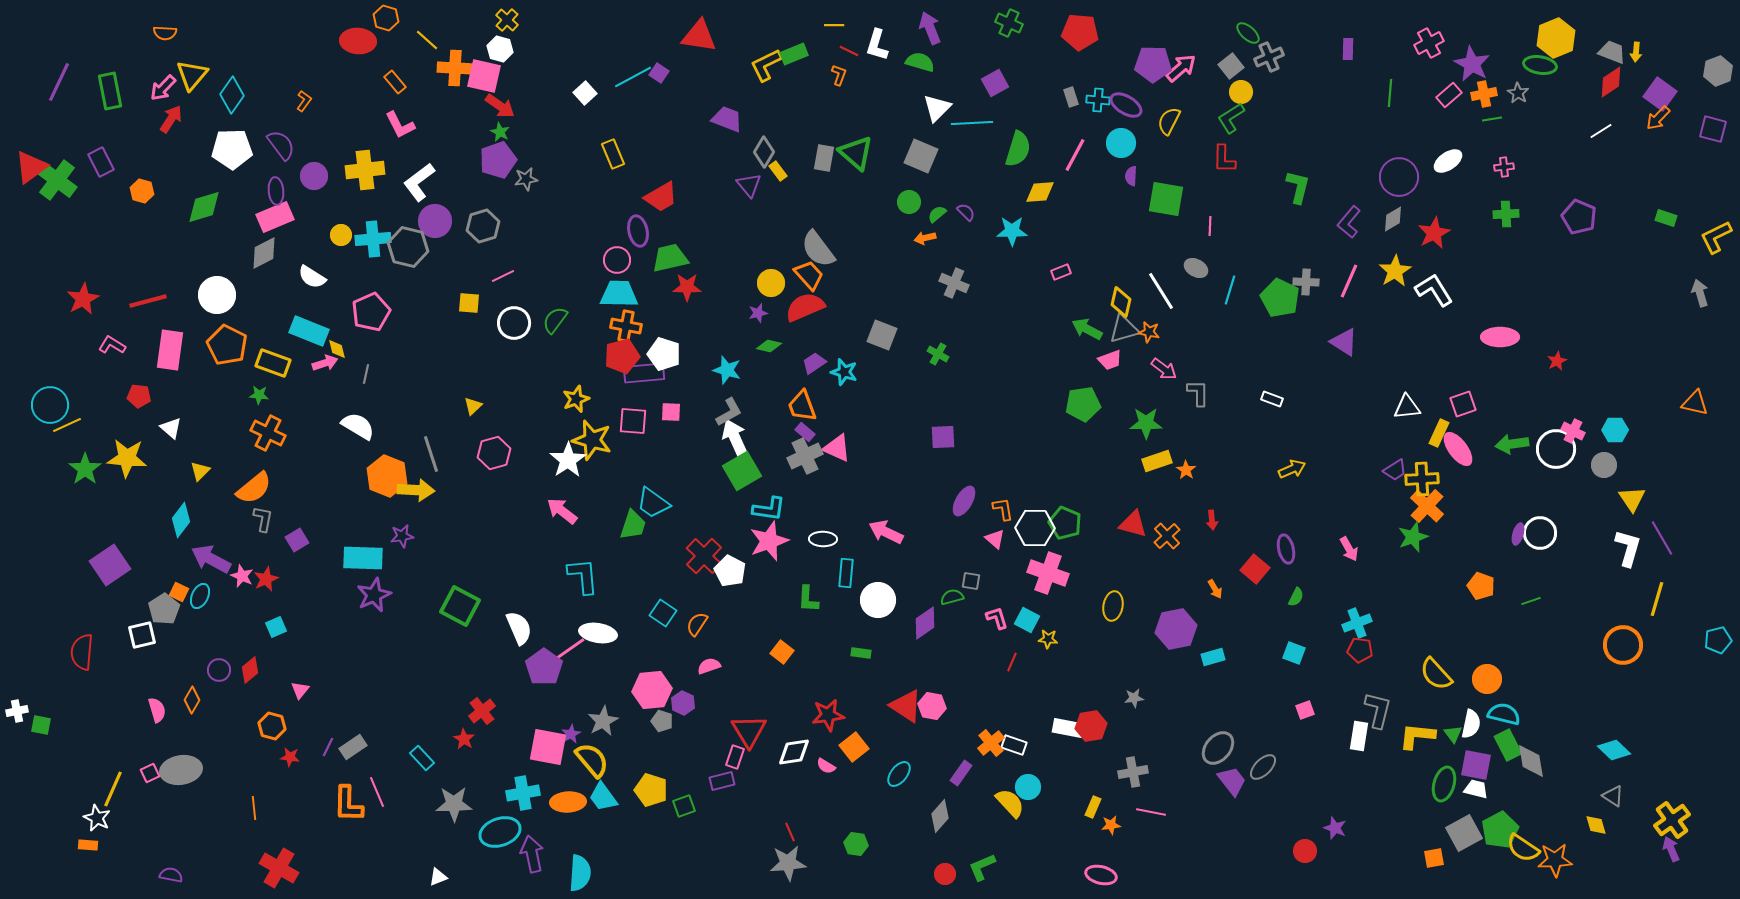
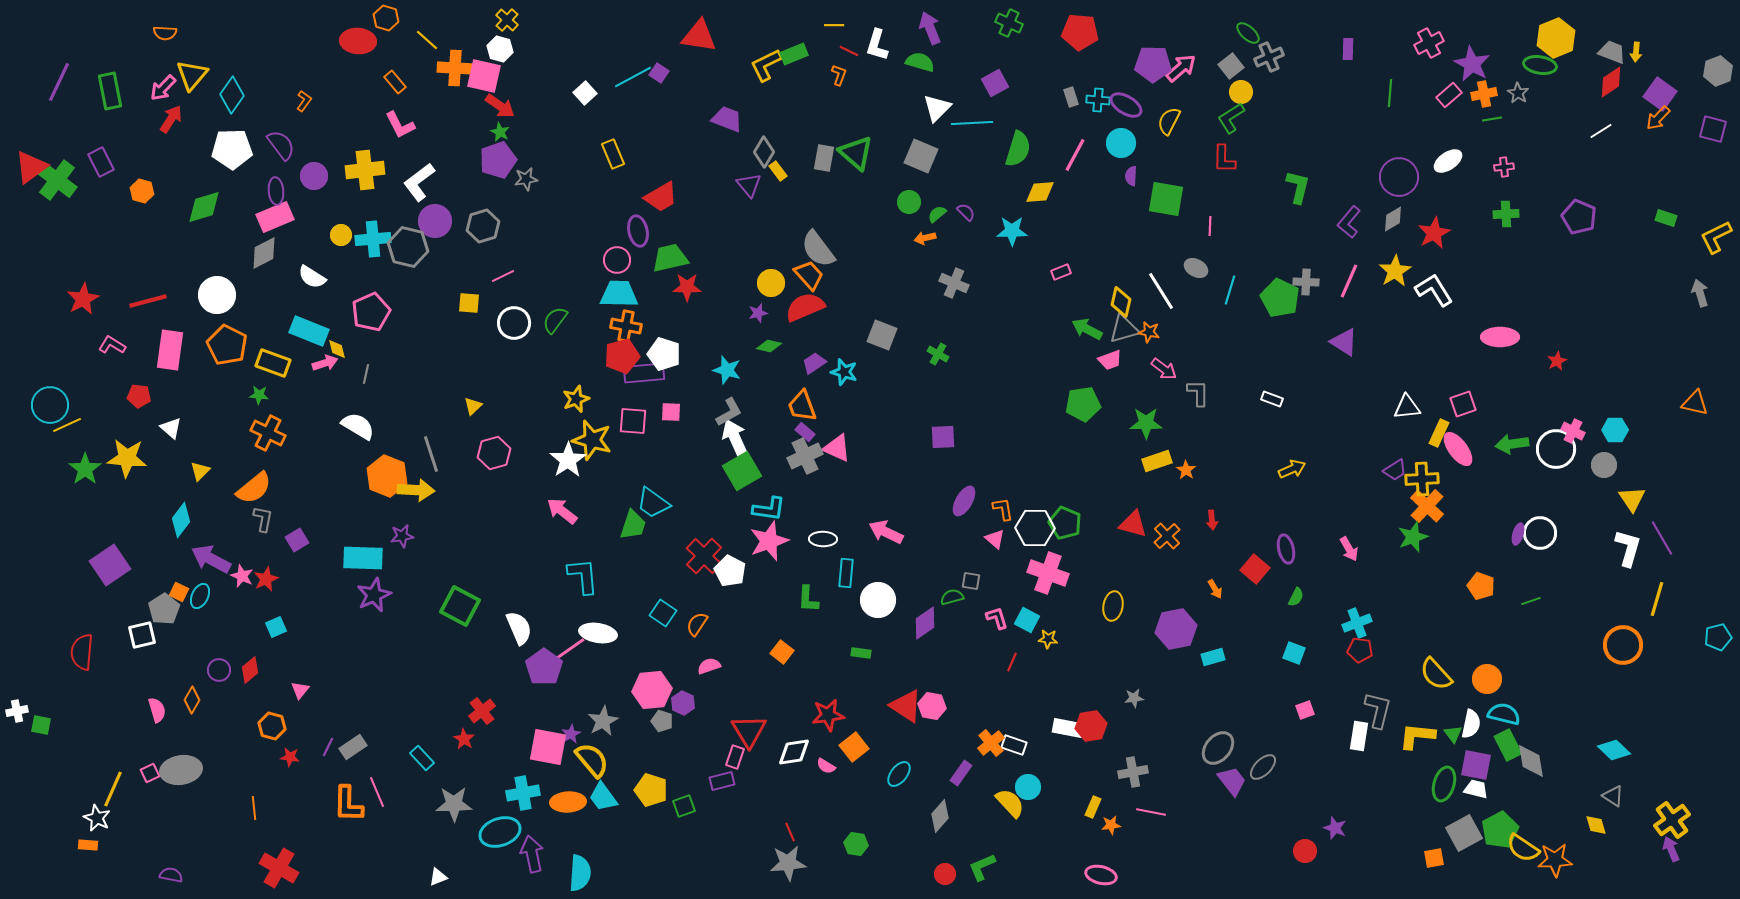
cyan pentagon at (1718, 640): moved 3 px up
